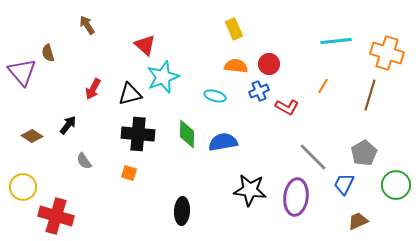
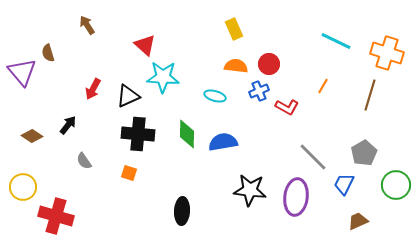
cyan line: rotated 32 degrees clockwise
cyan star: rotated 24 degrees clockwise
black triangle: moved 2 px left, 2 px down; rotated 10 degrees counterclockwise
